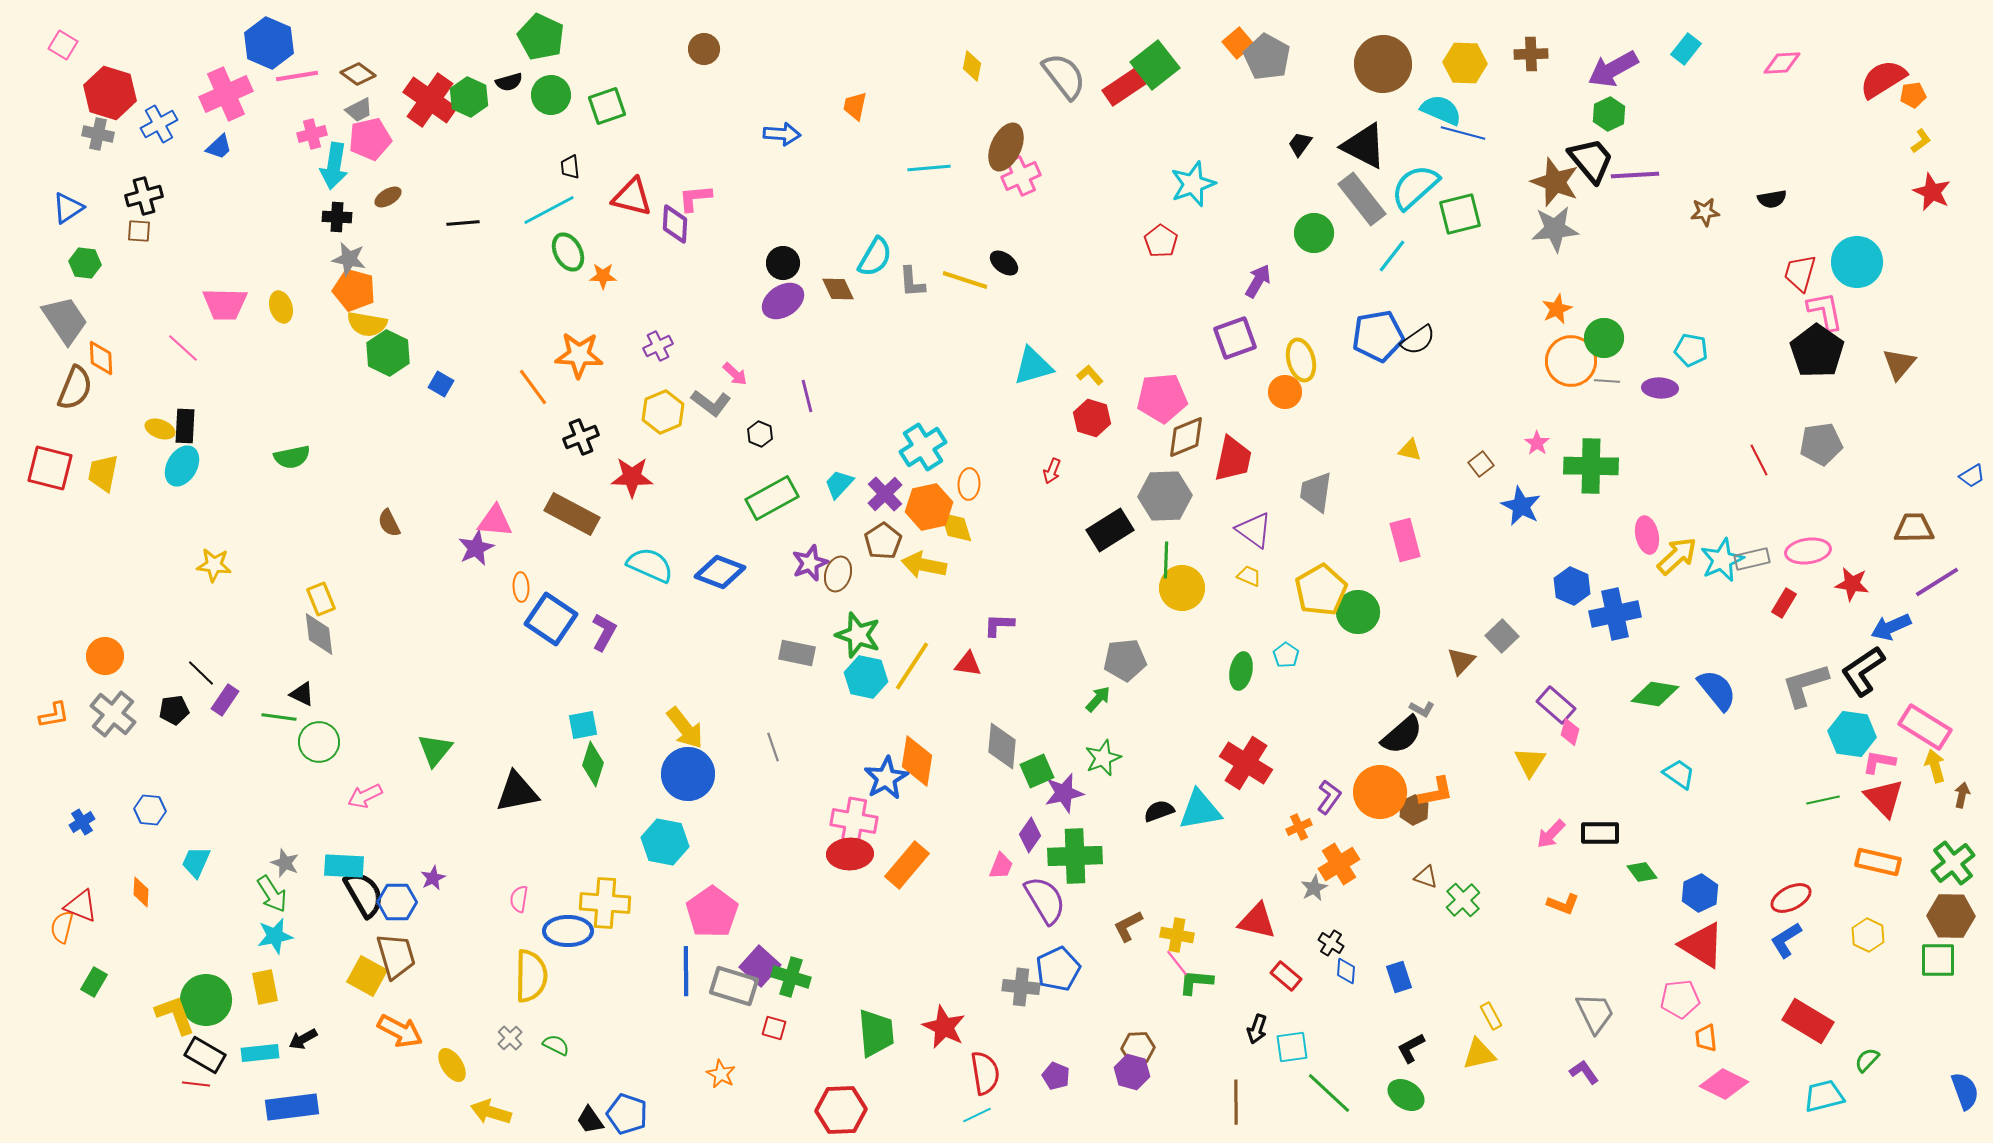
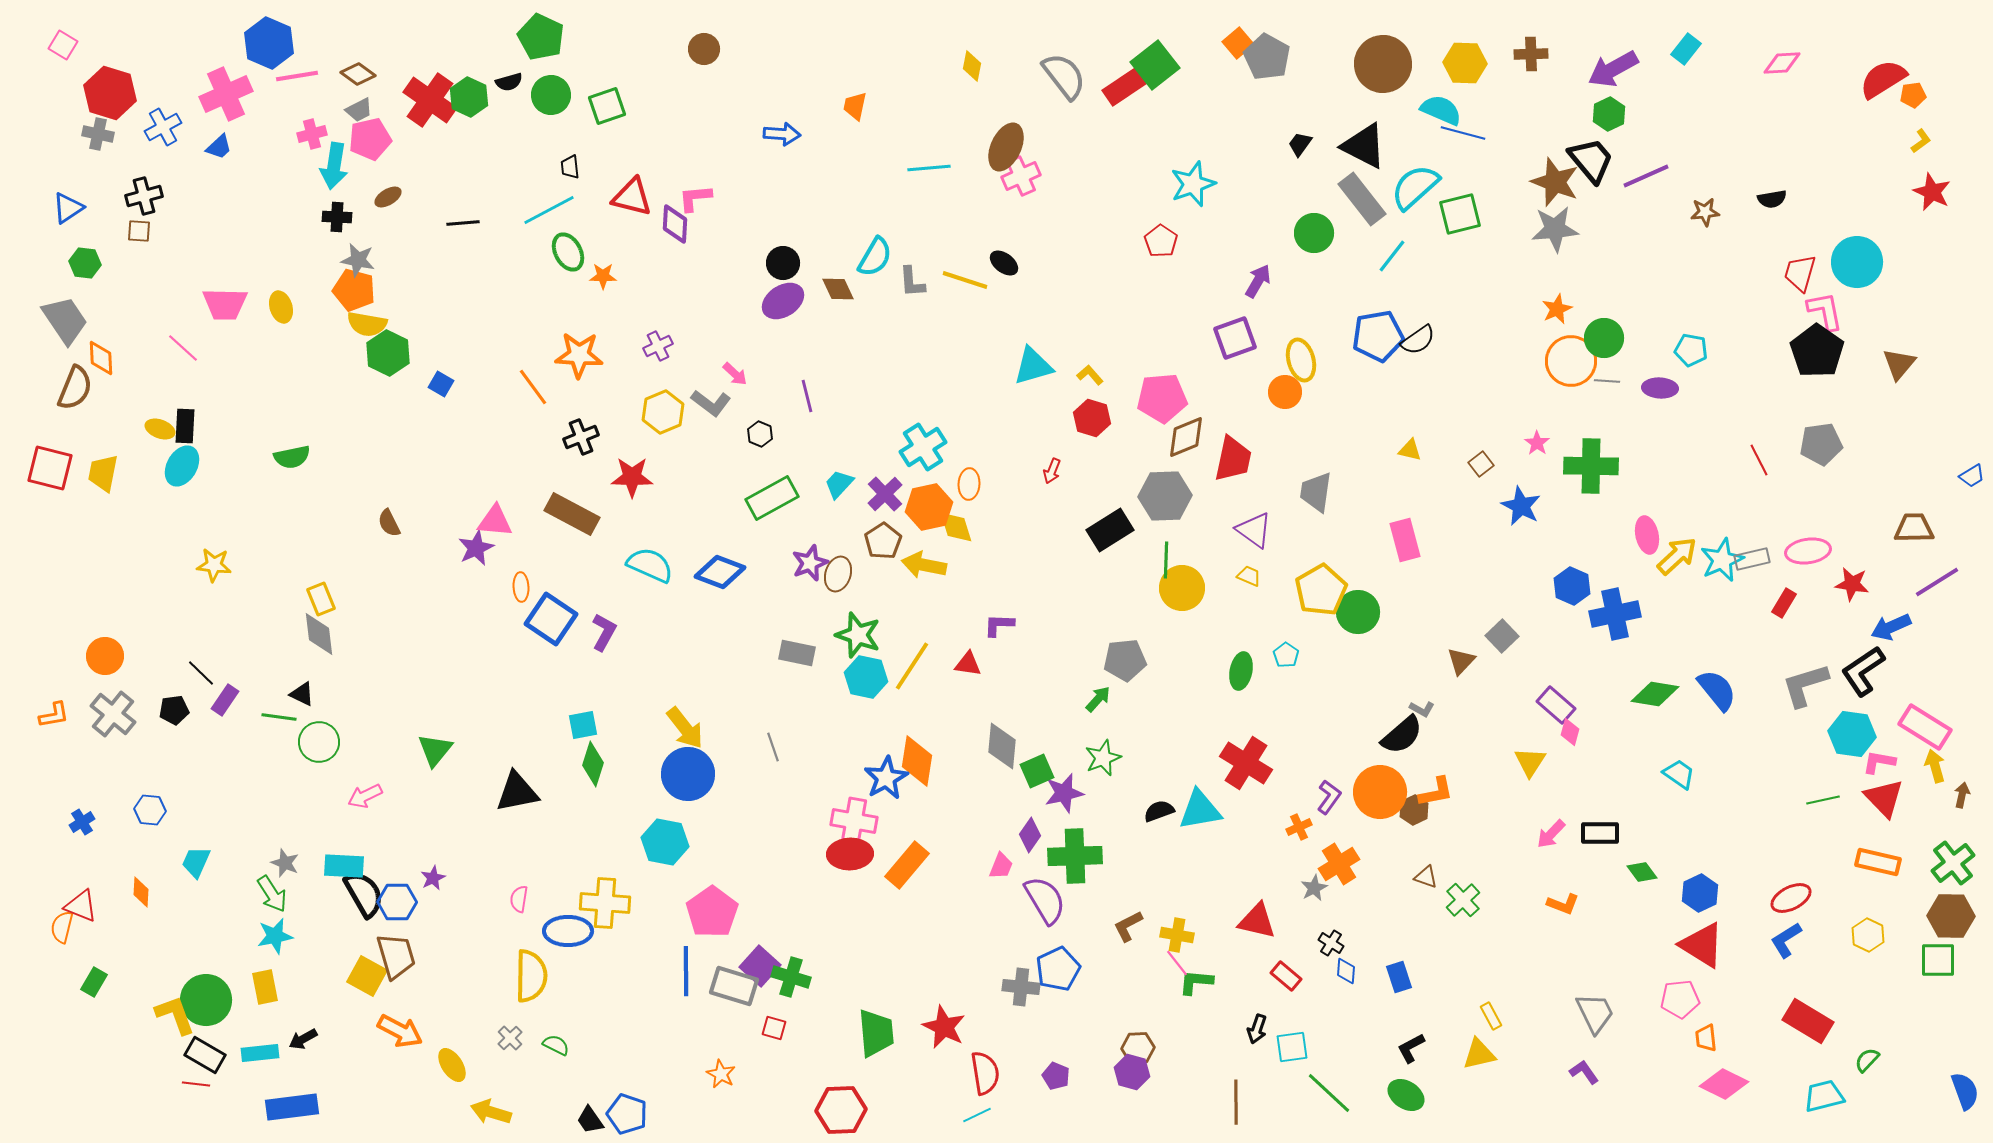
blue cross at (159, 124): moved 4 px right, 3 px down
purple line at (1635, 175): moved 11 px right, 1 px down; rotated 21 degrees counterclockwise
gray star at (349, 259): moved 9 px right, 1 px down
